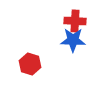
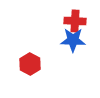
red hexagon: rotated 10 degrees clockwise
